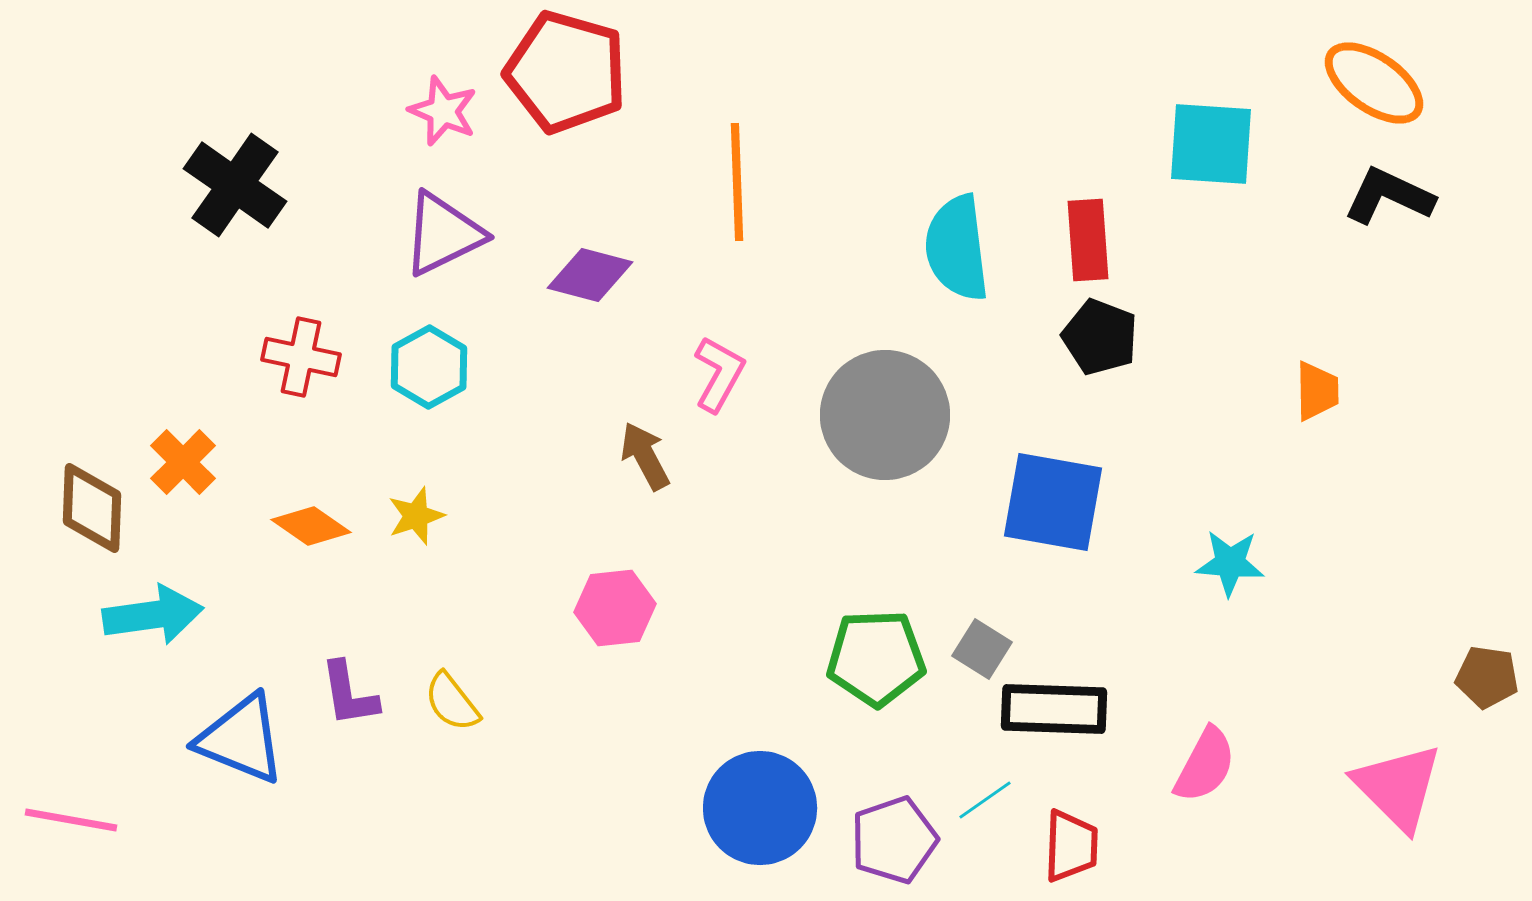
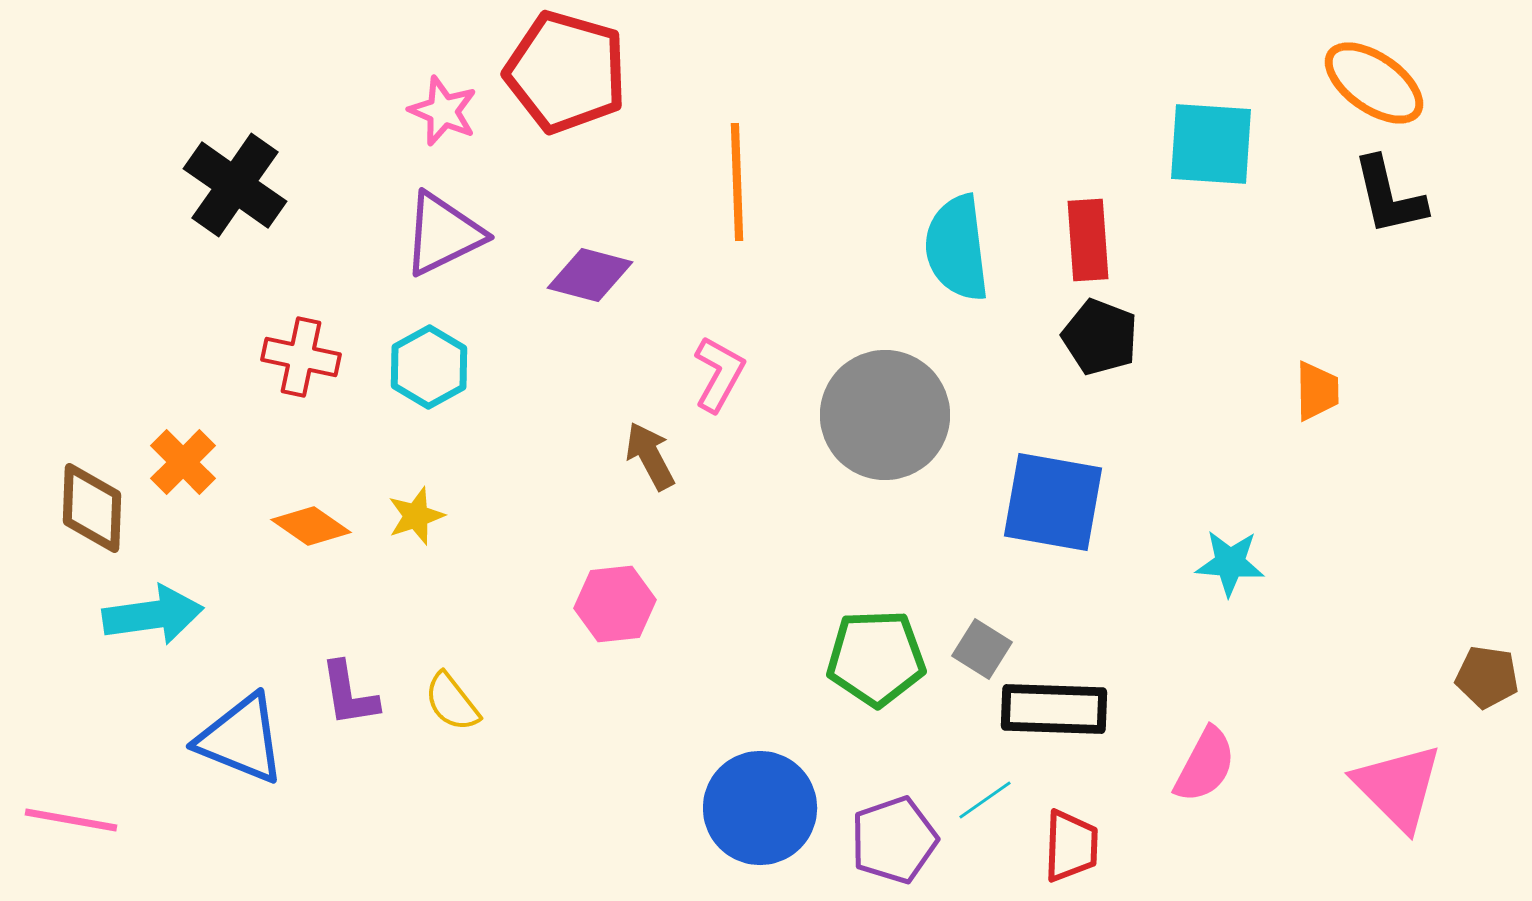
black L-shape: rotated 128 degrees counterclockwise
brown arrow: moved 5 px right
pink hexagon: moved 4 px up
